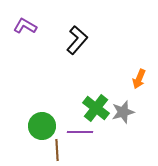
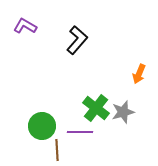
orange arrow: moved 5 px up
